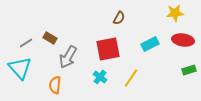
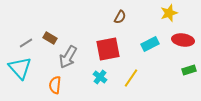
yellow star: moved 6 px left; rotated 12 degrees counterclockwise
brown semicircle: moved 1 px right, 1 px up
